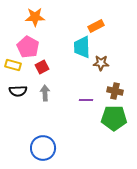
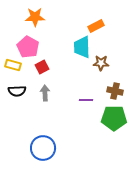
black semicircle: moved 1 px left
